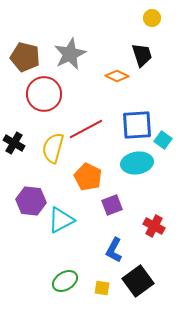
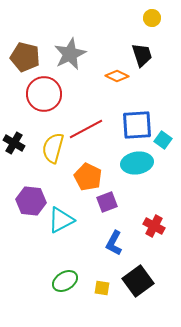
purple square: moved 5 px left, 3 px up
blue L-shape: moved 7 px up
